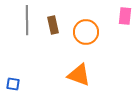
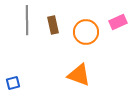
pink rectangle: moved 7 px left, 6 px down; rotated 60 degrees clockwise
blue square: moved 1 px up; rotated 24 degrees counterclockwise
